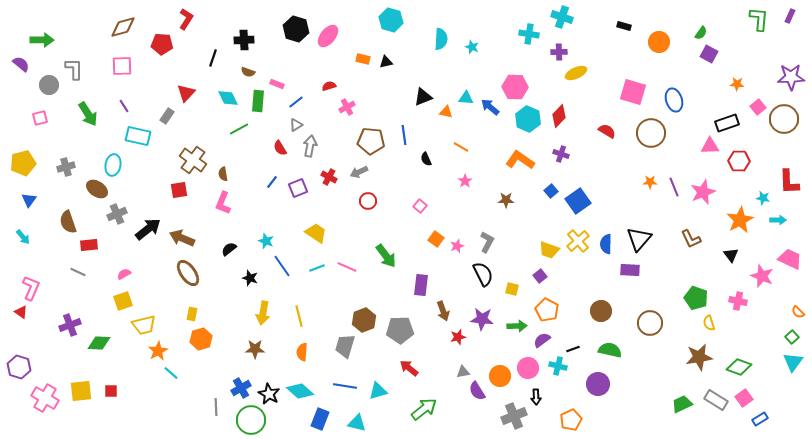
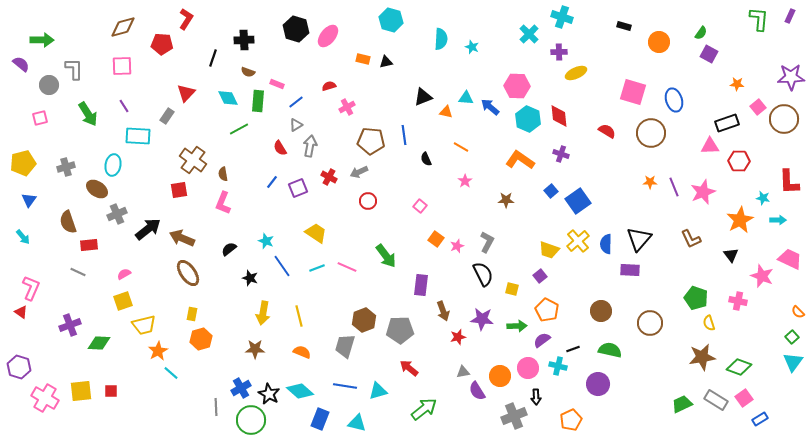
cyan cross at (529, 34): rotated 36 degrees clockwise
pink hexagon at (515, 87): moved 2 px right, 1 px up
red diamond at (559, 116): rotated 50 degrees counterclockwise
cyan rectangle at (138, 136): rotated 10 degrees counterclockwise
orange semicircle at (302, 352): rotated 108 degrees clockwise
brown star at (699, 357): moved 3 px right
